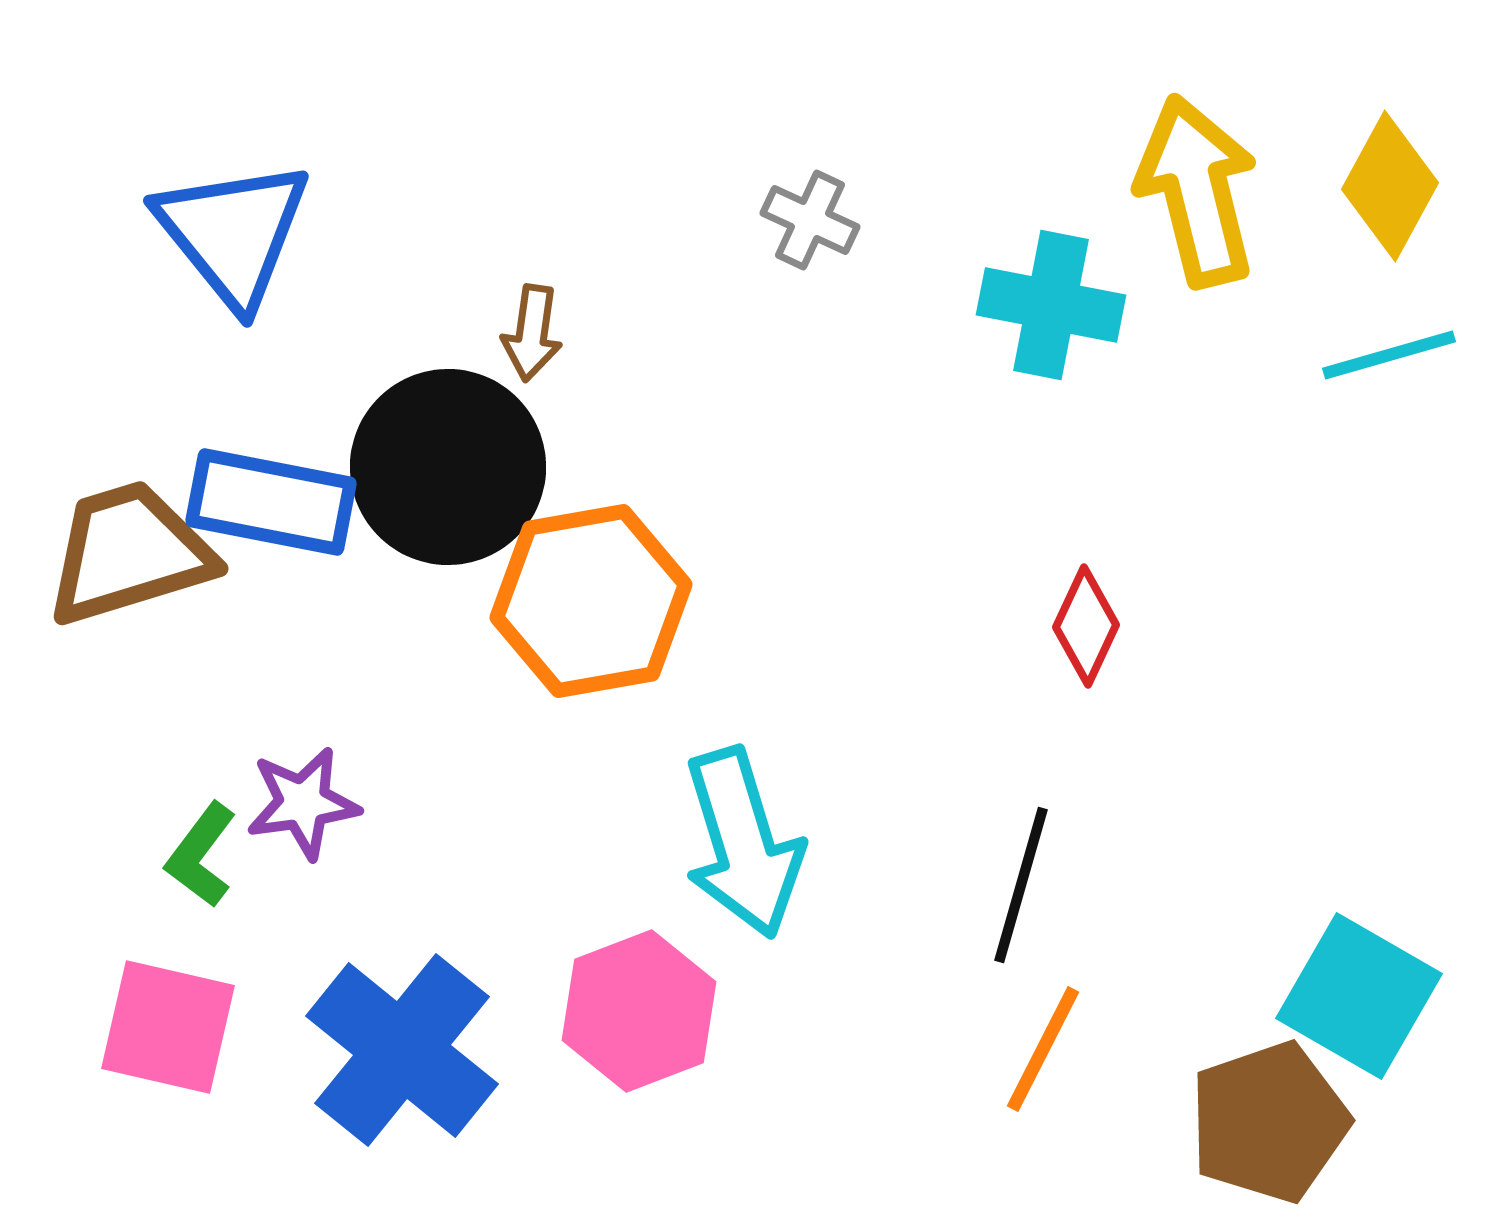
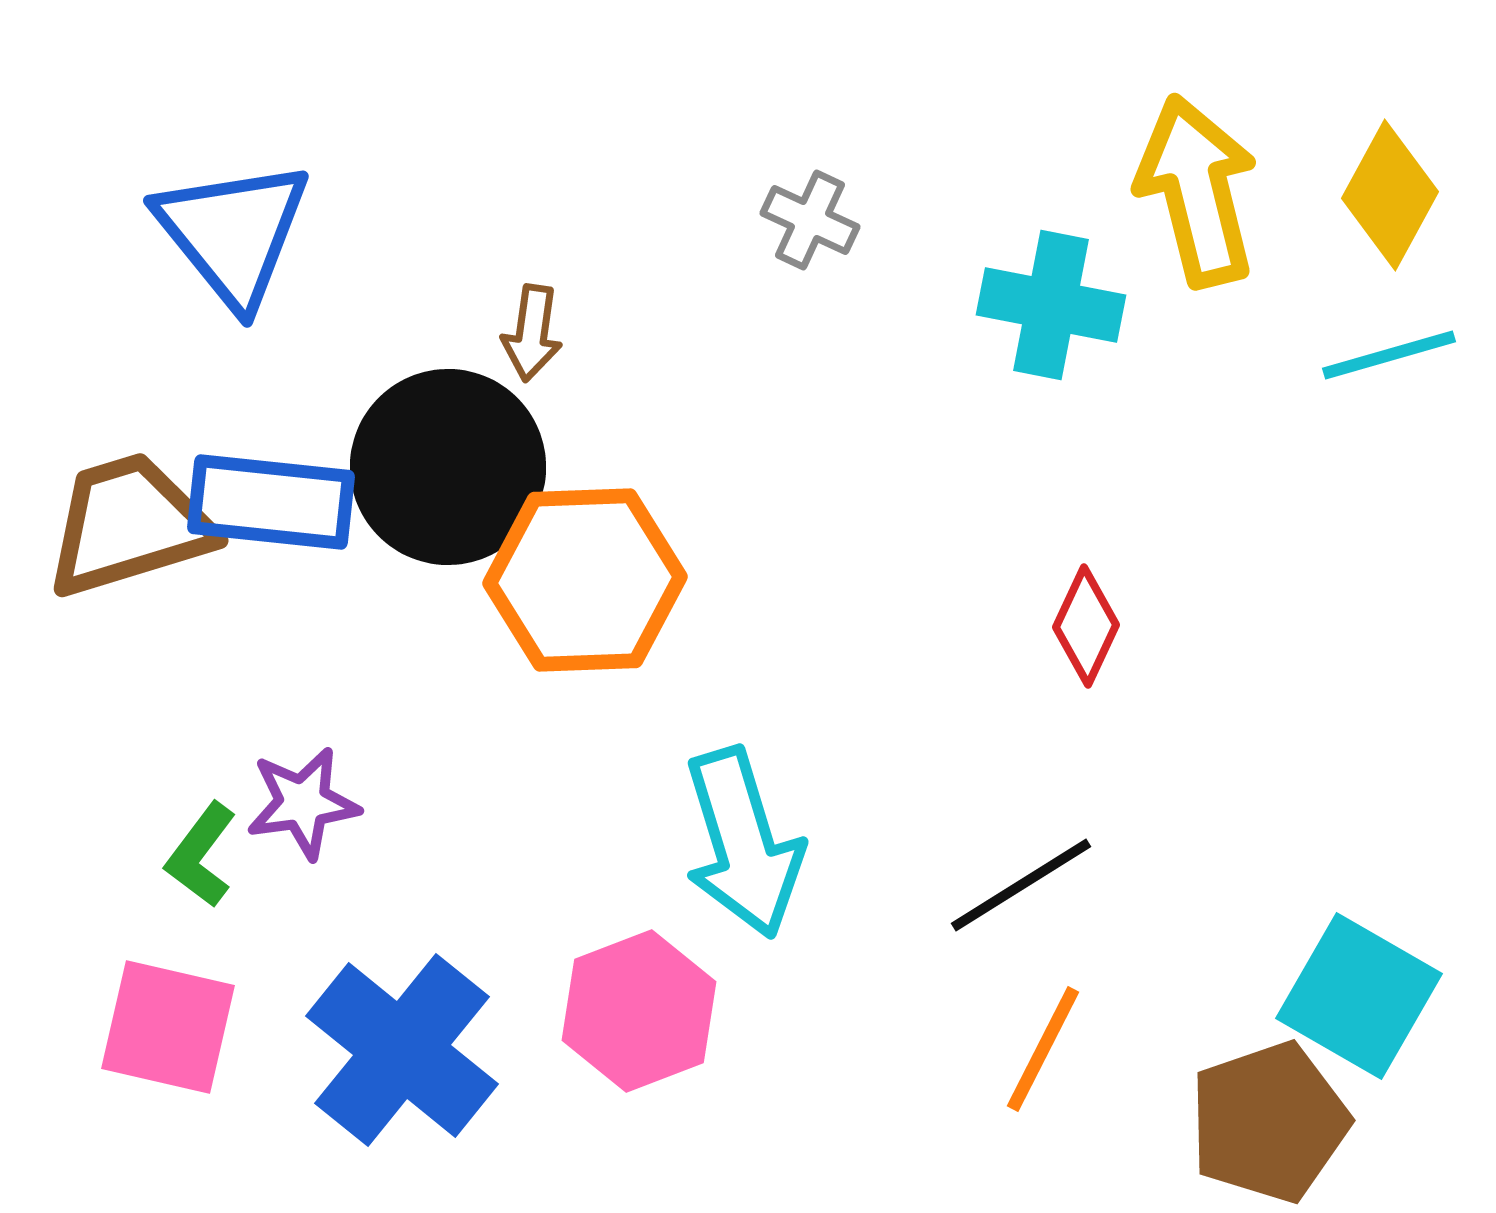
yellow diamond: moved 9 px down
blue rectangle: rotated 5 degrees counterclockwise
brown trapezoid: moved 28 px up
orange hexagon: moved 6 px left, 21 px up; rotated 8 degrees clockwise
black line: rotated 42 degrees clockwise
